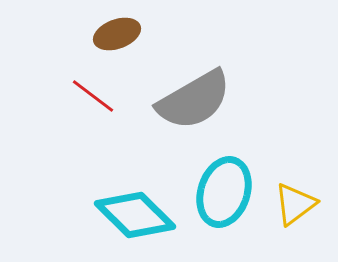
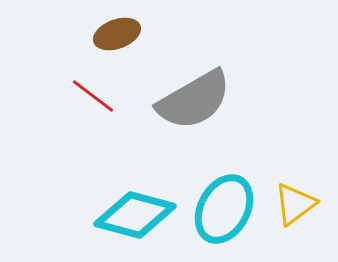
cyan ellipse: moved 17 px down; rotated 10 degrees clockwise
cyan diamond: rotated 30 degrees counterclockwise
